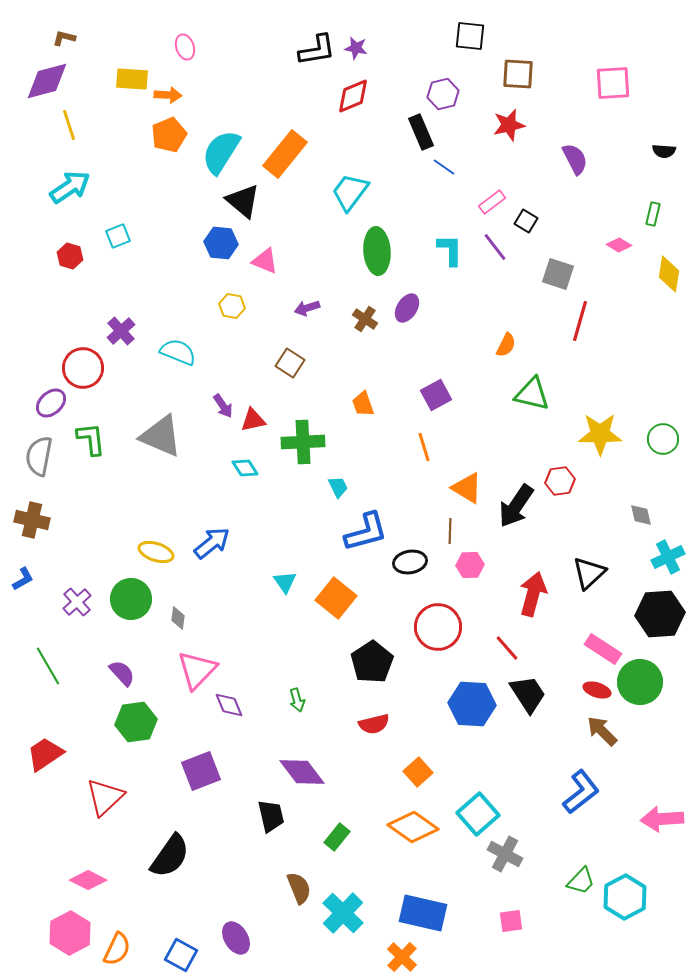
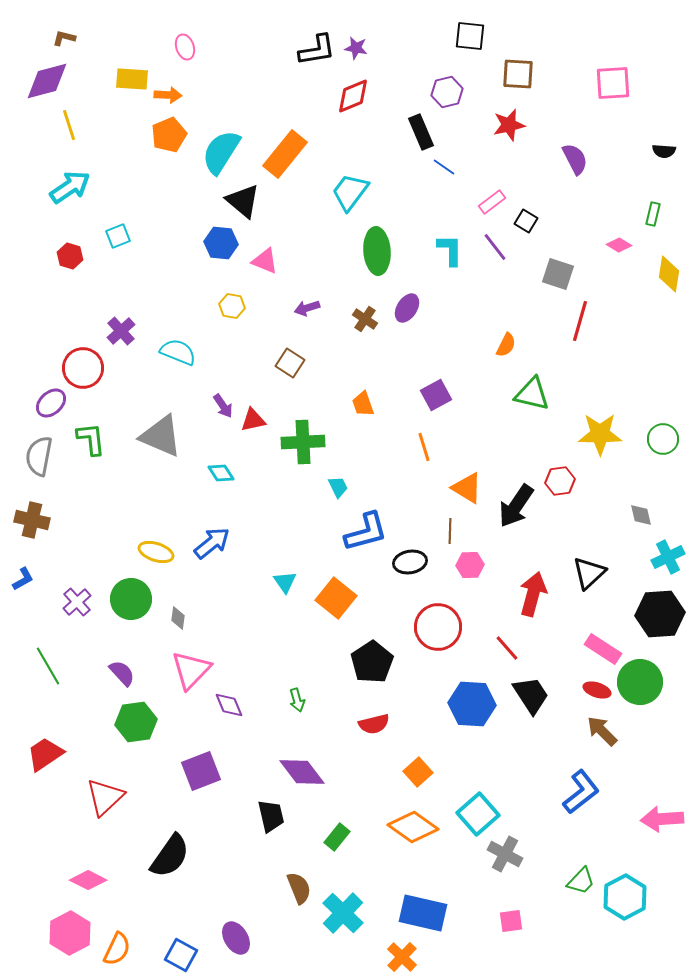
purple hexagon at (443, 94): moved 4 px right, 2 px up
cyan diamond at (245, 468): moved 24 px left, 5 px down
pink triangle at (197, 670): moved 6 px left
black trapezoid at (528, 694): moved 3 px right, 1 px down
